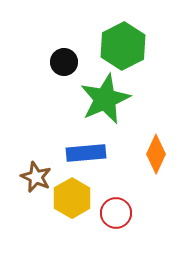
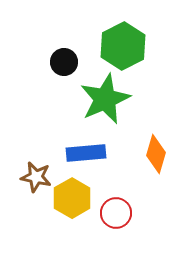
orange diamond: rotated 9 degrees counterclockwise
brown star: rotated 12 degrees counterclockwise
